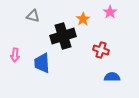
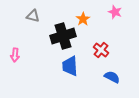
pink star: moved 5 px right; rotated 16 degrees counterclockwise
red cross: rotated 21 degrees clockwise
blue trapezoid: moved 28 px right, 3 px down
blue semicircle: rotated 28 degrees clockwise
